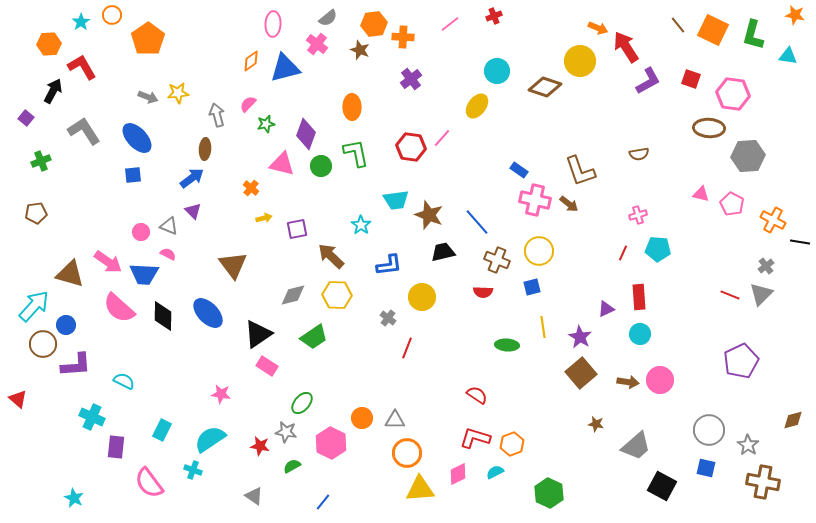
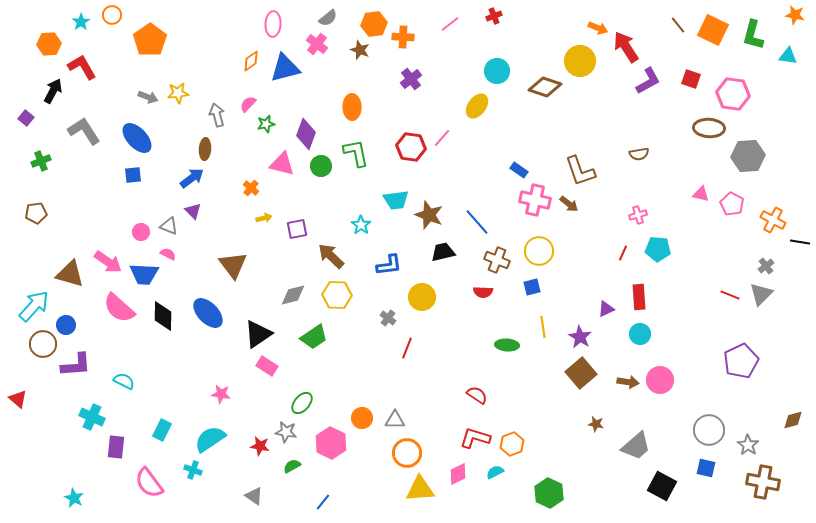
orange pentagon at (148, 39): moved 2 px right, 1 px down
